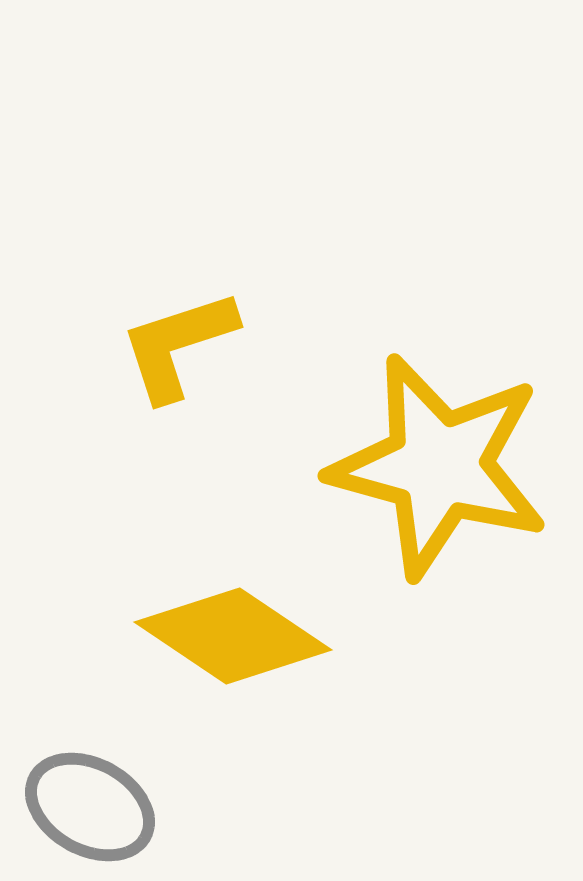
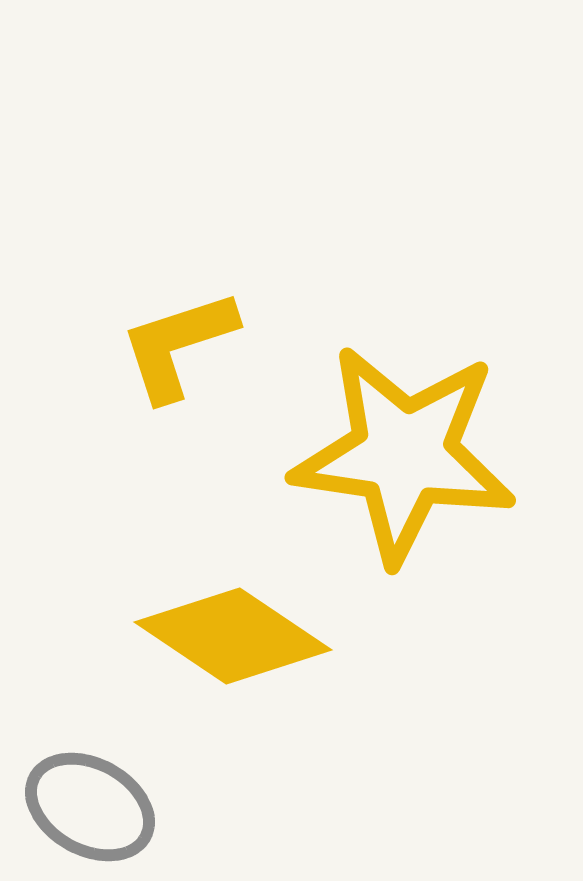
yellow star: moved 35 px left, 12 px up; rotated 7 degrees counterclockwise
